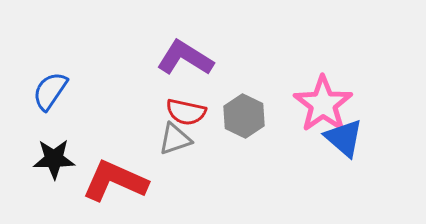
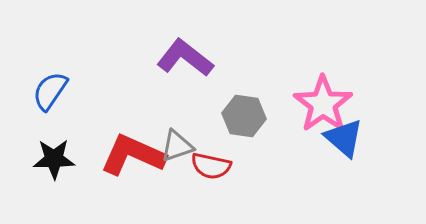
purple L-shape: rotated 6 degrees clockwise
red semicircle: moved 25 px right, 54 px down
gray hexagon: rotated 18 degrees counterclockwise
gray triangle: moved 2 px right, 7 px down
red L-shape: moved 18 px right, 26 px up
